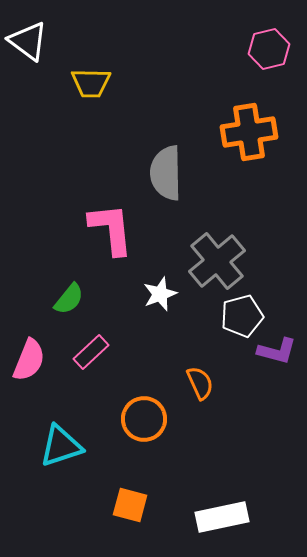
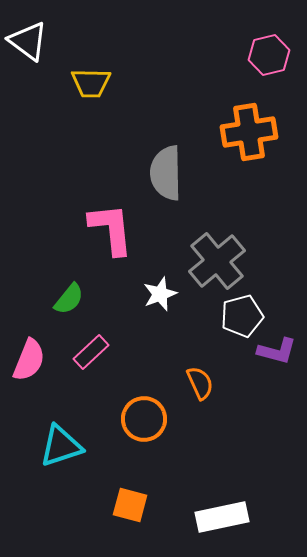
pink hexagon: moved 6 px down
